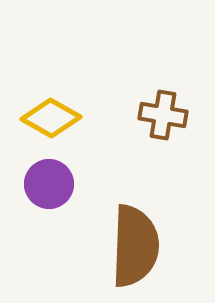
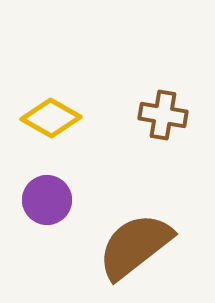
purple circle: moved 2 px left, 16 px down
brown semicircle: rotated 130 degrees counterclockwise
